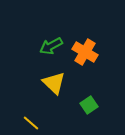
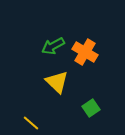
green arrow: moved 2 px right
yellow triangle: moved 3 px right, 1 px up
green square: moved 2 px right, 3 px down
